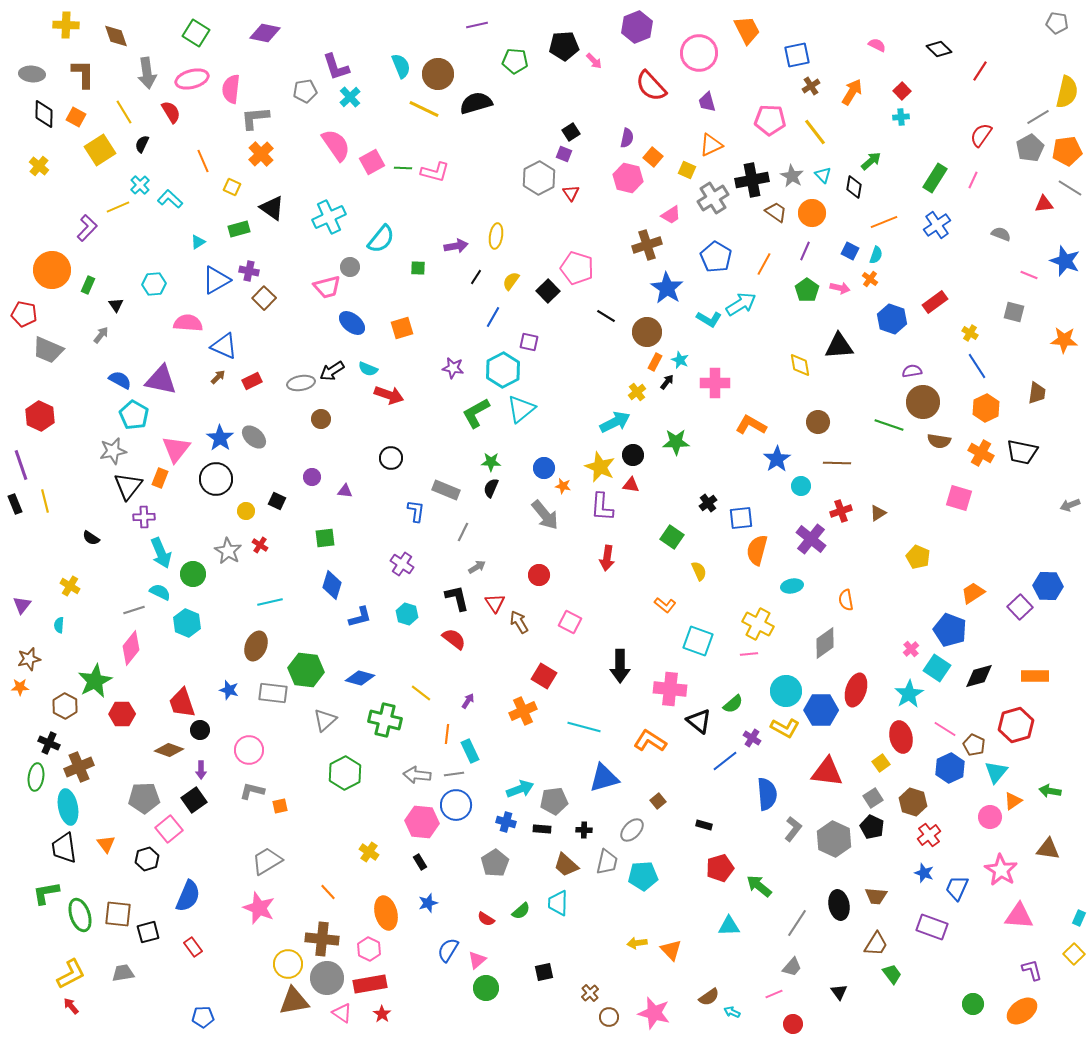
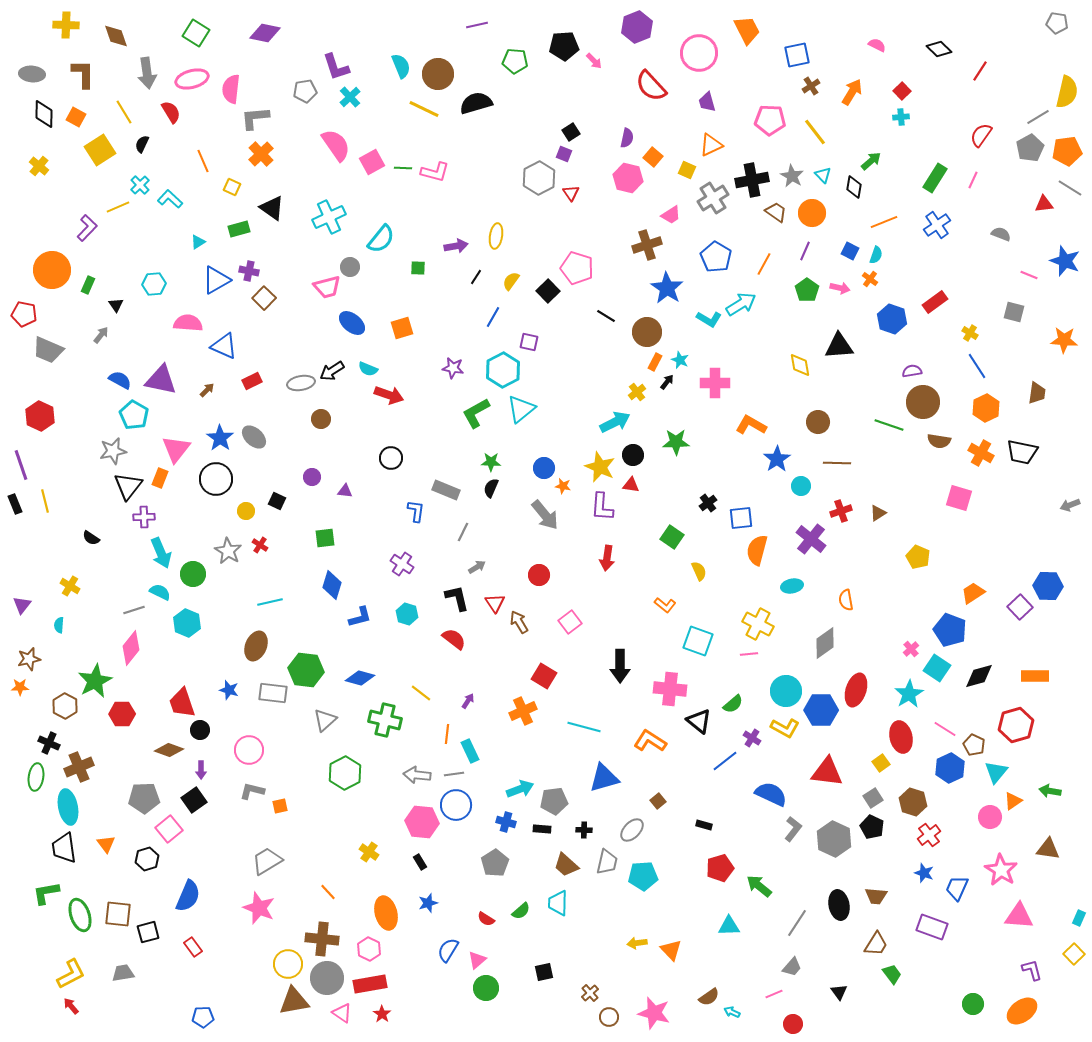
brown arrow at (218, 377): moved 11 px left, 13 px down
pink square at (570, 622): rotated 25 degrees clockwise
blue semicircle at (767, 794): moved 4 px right; rotated 60 degrees counterclockwise
